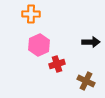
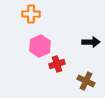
pink hexagon: moved 1 px right, 1 px down
